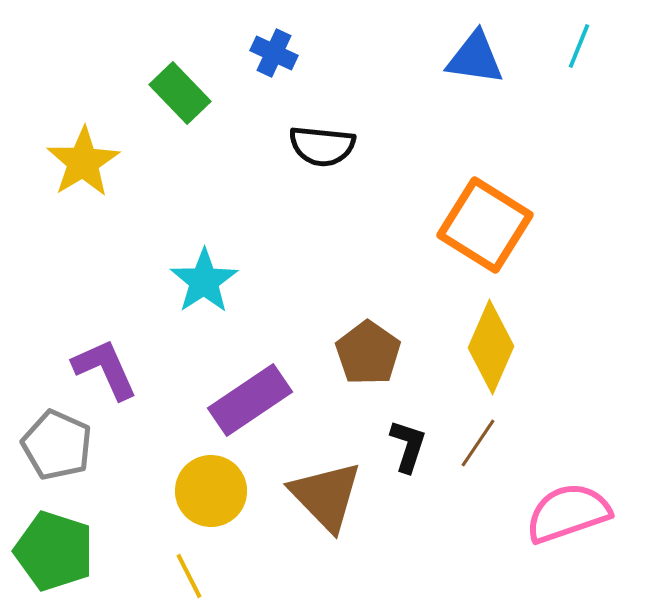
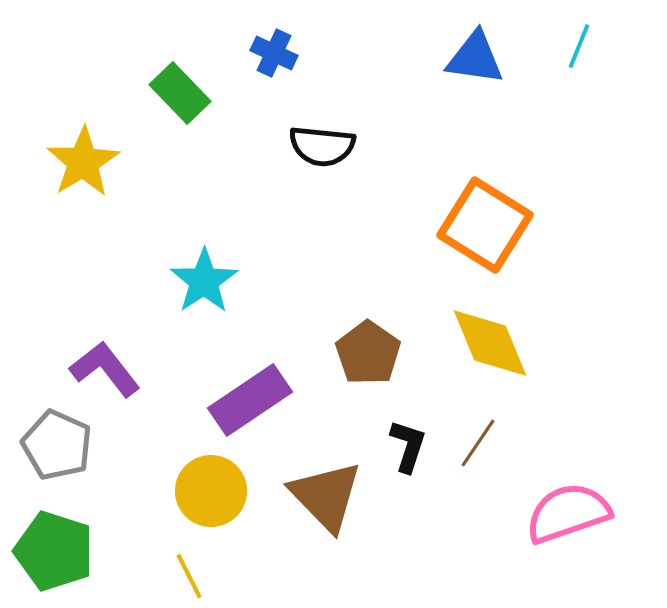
yellow diamond: moved 1 px left, 4 px up; rotated 46 degrees counterclockwise
purple L-shape: rotated 14 degrees counterclockwise
